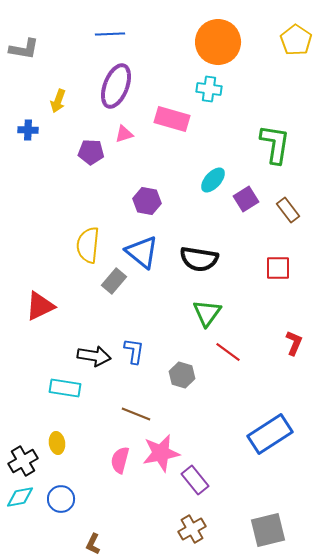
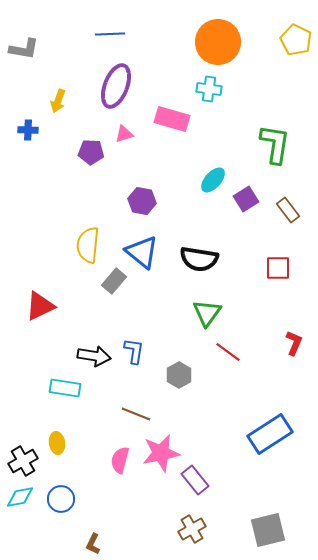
yellow pentagon at (296, 40): rotated 8 degrees counterclockwise
purple hexagon at (147, 201): moved 5 px left
gray hexagon at (182, 375): moved 3 px left; rotated 15 degrees clockwise
